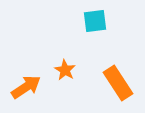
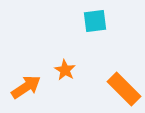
orange rectangle: moved 6 px right, 6 px down; rotated 12 degrees counterclockwise
